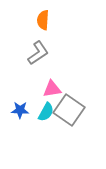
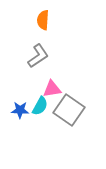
gray L-shape: moved 3 px down
cyan semicircle: moved 6 px left, 6 px up
